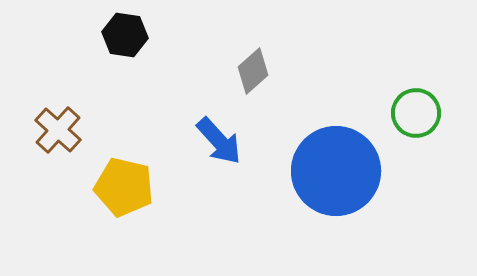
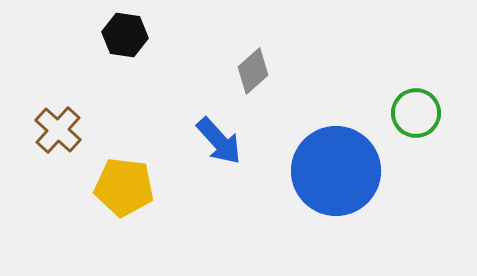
yellow pentagon: rotated 6 degrees counterclockwise
